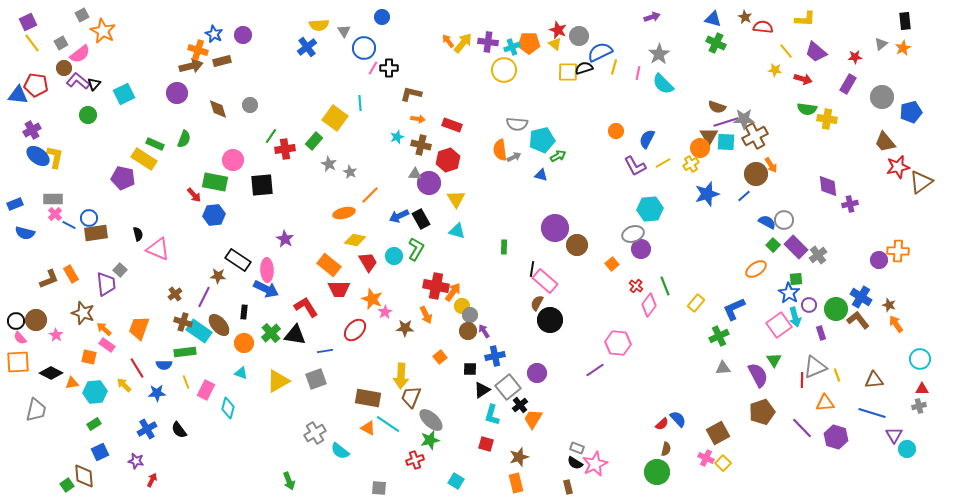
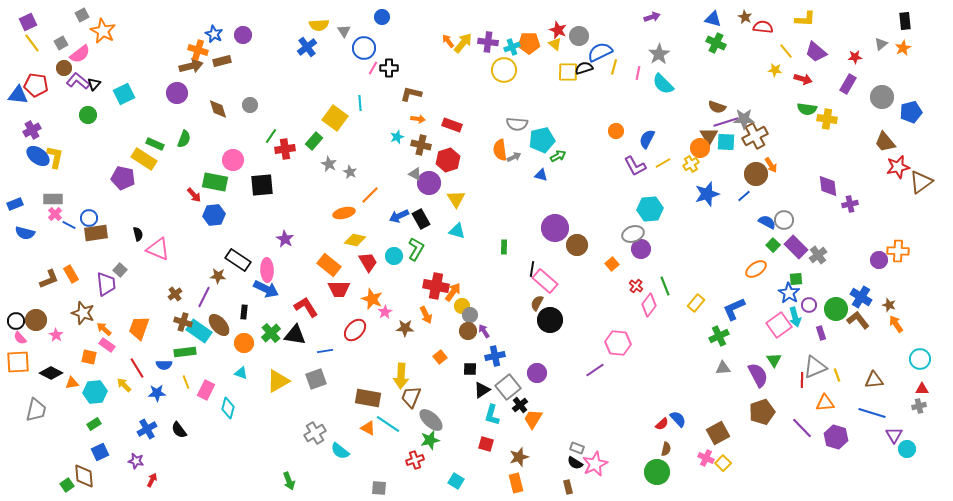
gray triangle at (415, 174): rotated 24 degrees clockwise
